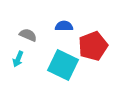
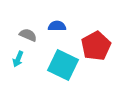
blue semicircle: moved 7 px left
red pentagon: moved 3 px right; rotated 8 degrees counterclockwise
